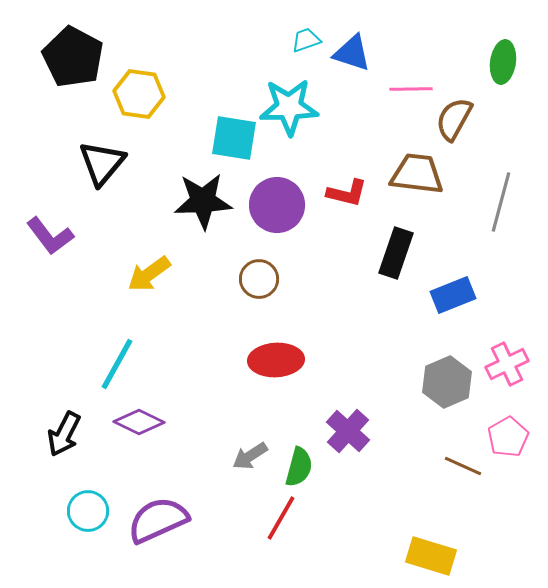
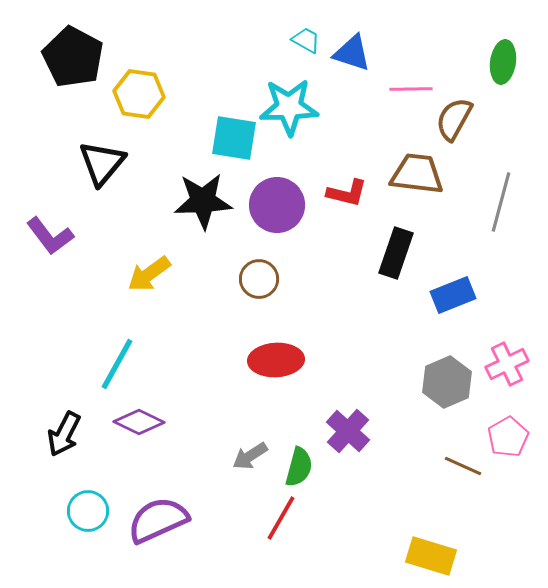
cyan trapezoid: rotated 48 degrees clockwise
